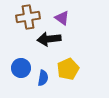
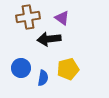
yellow pentagon: rotated 10 degrees clockwise
